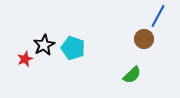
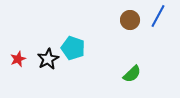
brown circle: moved 14 px left, 19 px up
black star: moved 4 px right, 14 px down
red star: moved 7 px left
green semicircle: moved 1 px up
